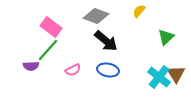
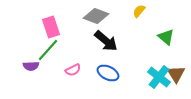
pink rectangle: rotated 35 degrees clockwise
green triangle: rotated 36 degrees counterclockwise
blue ellipse: moved 3 px down; rotated 15 degrees clockwise
